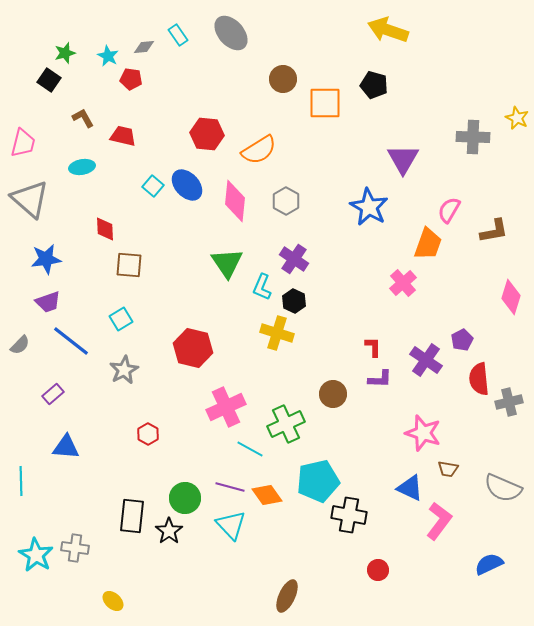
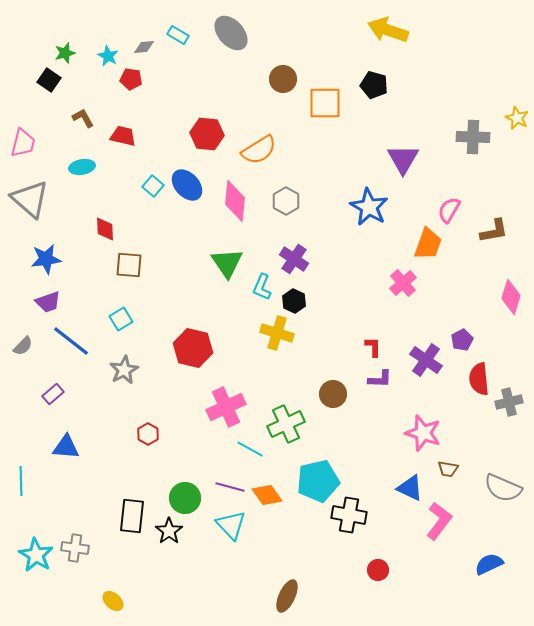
cyan rectangle at (178, 35): rotated 25 degrees counterclockwise
gray semicircle at (20, 345): moved 3 px right, 1 px down
